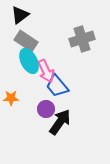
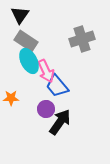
black triangle: rotated 18 degrees counterclockwise
